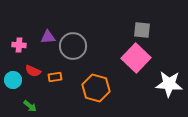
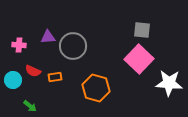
pink square: moved 3 px right, 1 px down
white star: moved 1 px up
